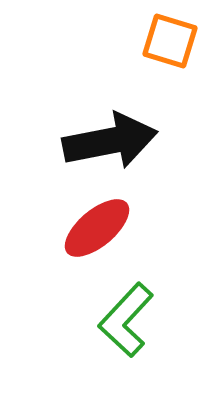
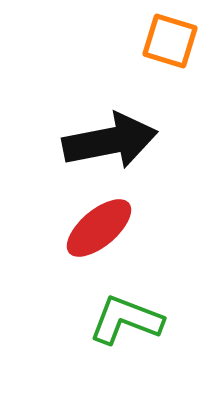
red ellipse: moved 2 px right
green L-shape: rotated 68 degrees clockwise
